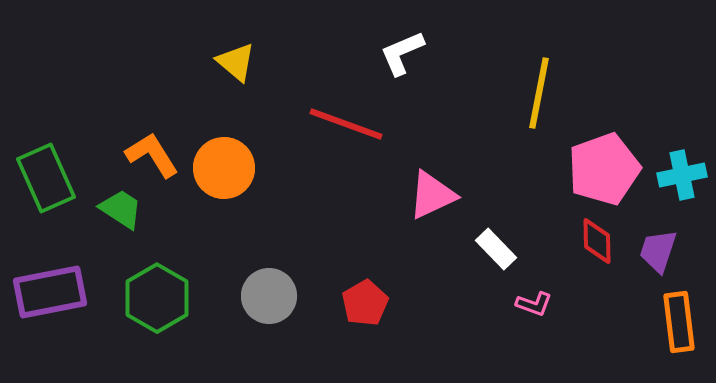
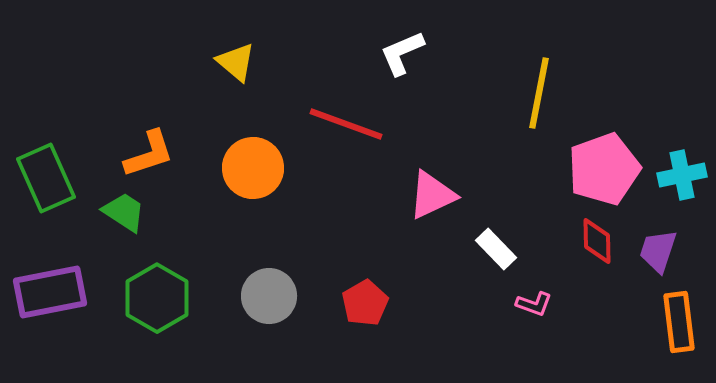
orange L-shape: moved 3 px left, 1 px up; rotated 104 degrees clockwise
orange circle: moved 29 px right
green trapezoid: moved 3 px right, 3 px down
